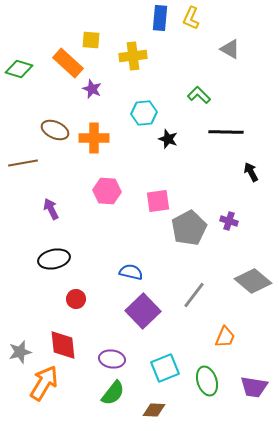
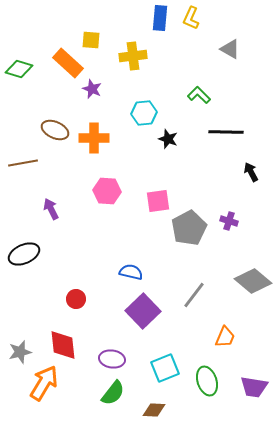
black ellipse: moved 30 px left, 5 px up; rotated 12 degrees counterclockwise
